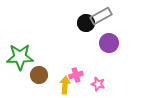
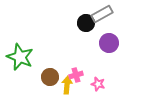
gray rectangle: moved 1 px right, 2 px up
green star: rotated 24 degrees clockwise
brown circle: moved 11 px right, 2 px down
yellow arrow: moved 2 px right
